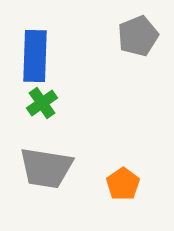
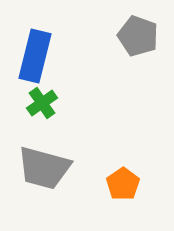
gray pentagon: rotated 30 degrees counterclockwise
blue rectangle: rotated 12 degrees clockwise
gray trapezoid: moved 2 px left; rotated 6 degrees clockwise
